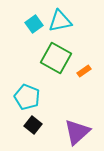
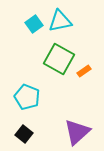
green square: moved 3 px right, 1 px down
black square: moved 9 px left, 9 px down
